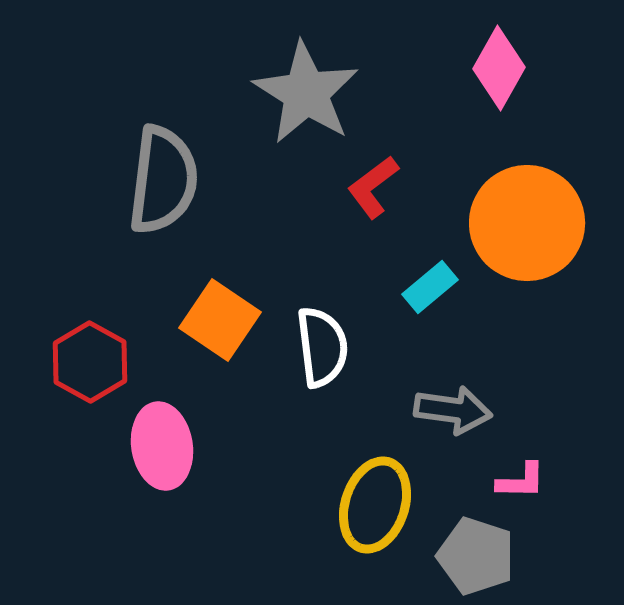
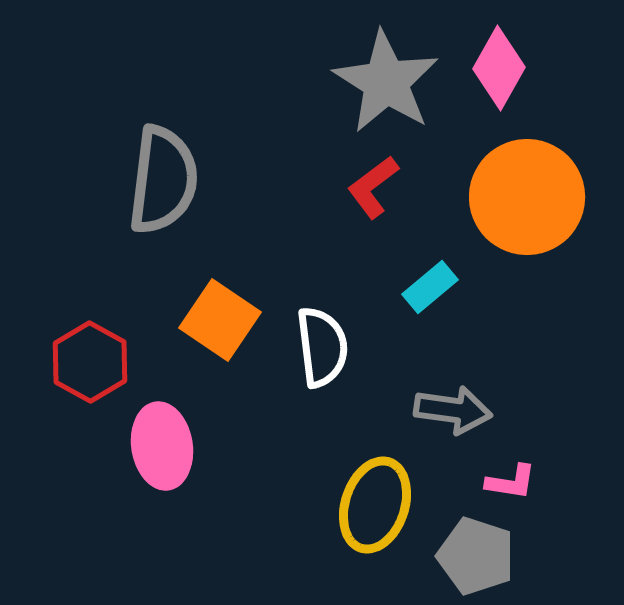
gray star: moved 80 px right, 11 px up
orange circle: moved 26 px up
pink L-shape: moved 10 px left, 1 px down; rotated 8 degrees clockwise
